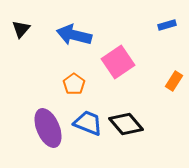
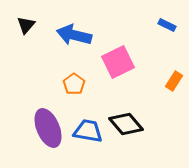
blue rectangle: rotated 42 degrees clockwise
black triangle: moved 5 px right, 4 px up
pink square: rotated 8 degrees clockwise
blue trapezoid: moved 8 px down; rotated 12 degrees counterclockwise
